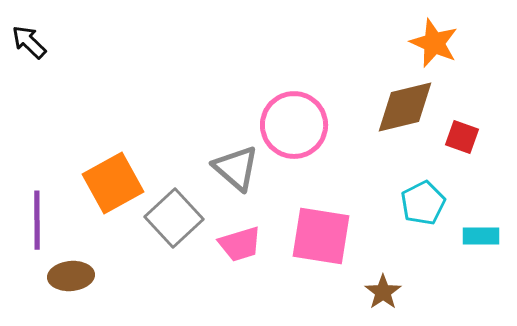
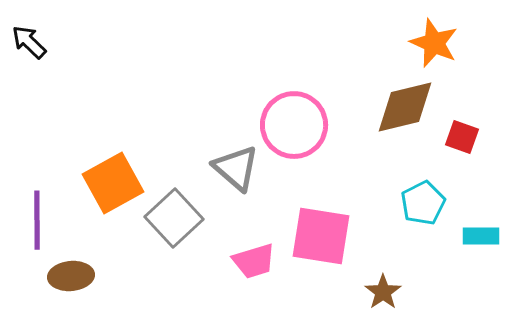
pink trapezoid: moved 14 px right, 17 px down
